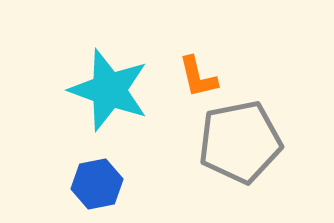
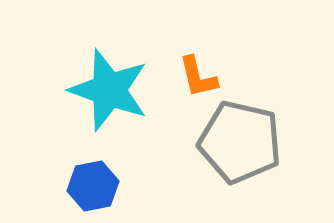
gray pentagon: rotated 24 degrees clockwise
blue hexagon: moved 4 px left, 2 px down
